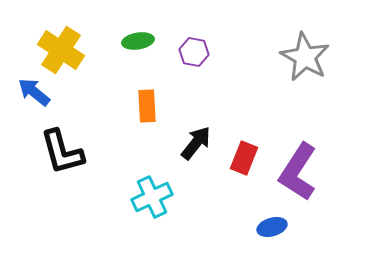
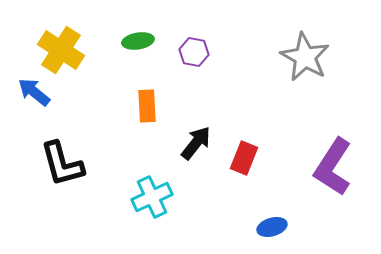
black L-shape: moved 12 px down
purple L-shape: moved 35 px right, 5 px up
